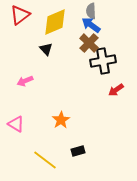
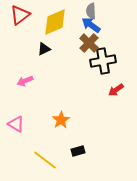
black triangle: moved 2 px left; rotated 48 degrees clockwise
